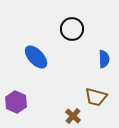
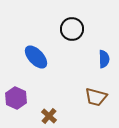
purple hexagon: moved 4 px up
brown cross: moved 24 px left
